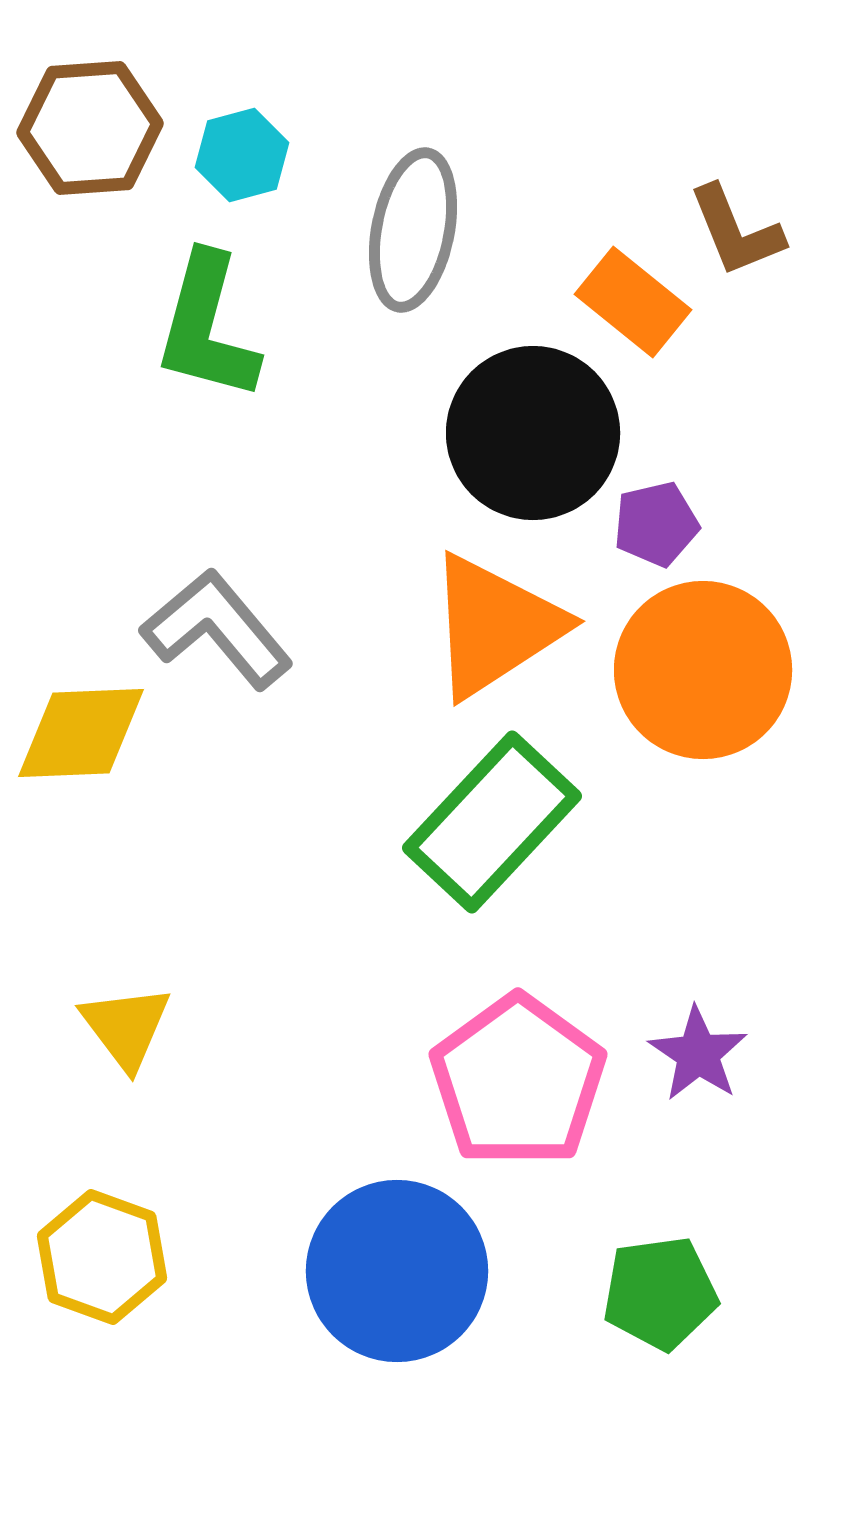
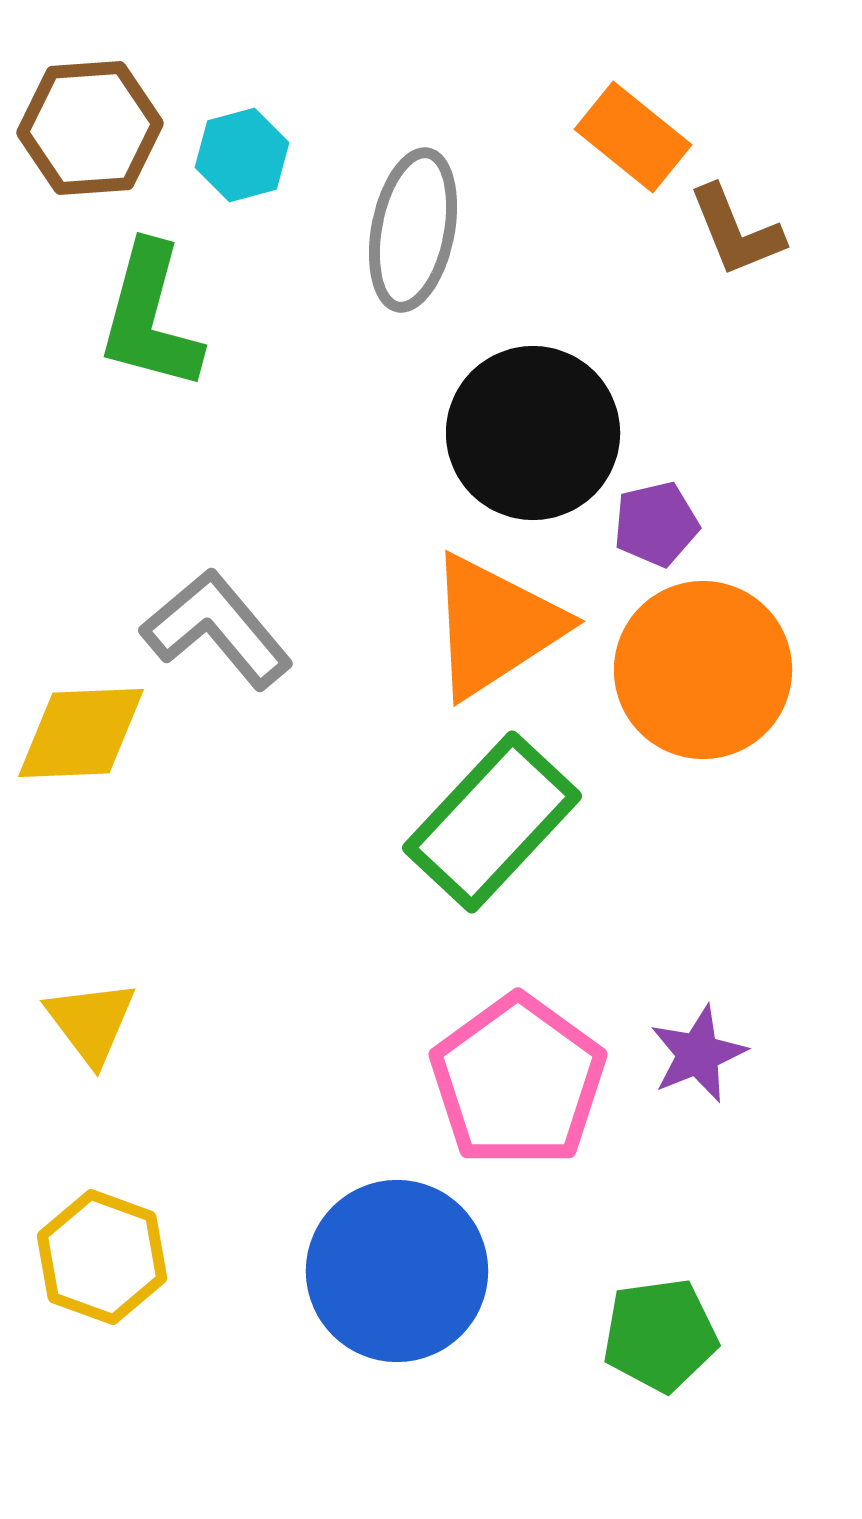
orange rectangle: moved 165 px up
green L-shape: moved 57 px left, 10 px up
yellow triangle: moved 35 px left, 5 px up
purple star: rotated 16 degrees clockwise
green pentagon: moved 42 px down
